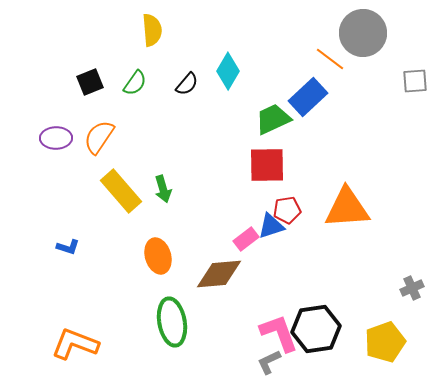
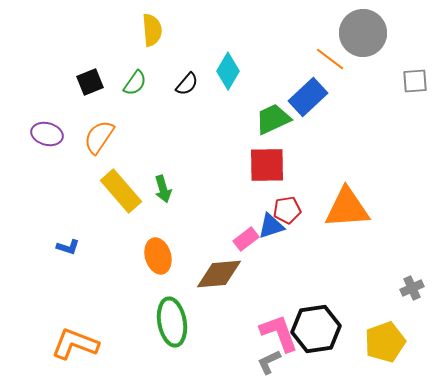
purple ellipse: moved 9 px left, 4 px up; rotated 16 degrees clockwise
